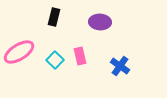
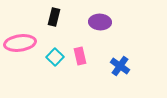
pink ellipse: moved 1 px right, 9 px up; rotated 24 degrees clockwise
cyan square: moved 3 px up
